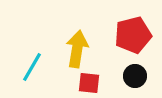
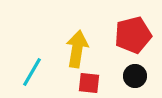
cyan line: moved 5 px down
